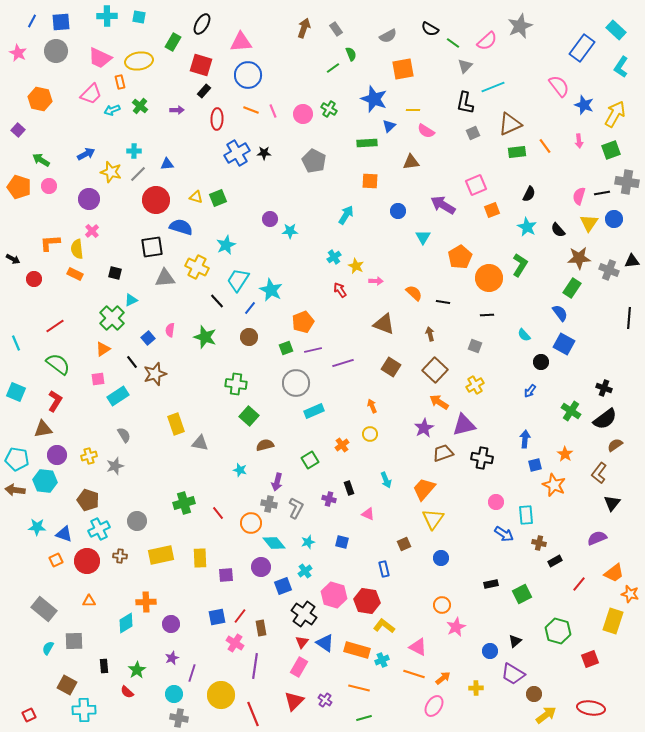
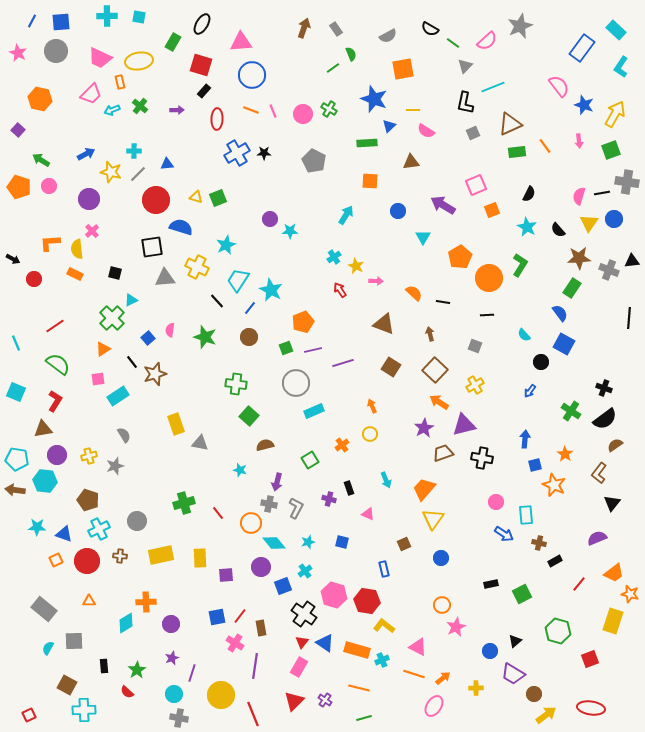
blue circle at (248, 75): moved 4 px right
